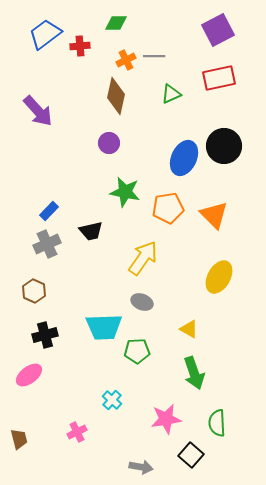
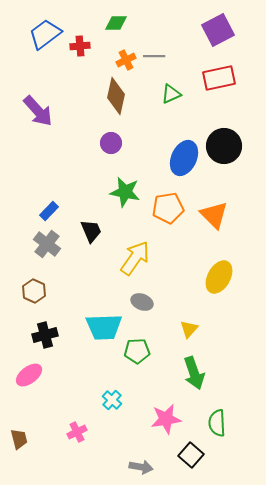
purple circle: moved 2 px right
black trapezoid: rotated 100 degrees counterclockwise
gray cross: rotated 28 degrees counterclockwise
yellow arrow: moved 8 px left
yellow triangle: rotated 42 degrees clockwise
